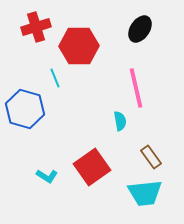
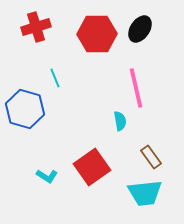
red hexagon: moved 18 px right, 12 px up
